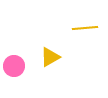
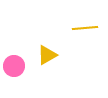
yellow triangle: moved 3 px left, 2 px up
